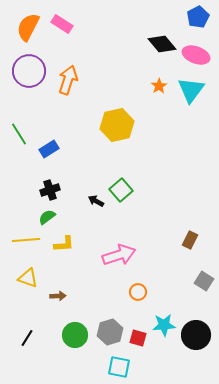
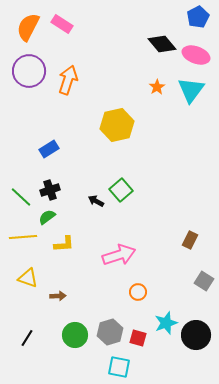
orange star: moved 2 px left, 1 px down
green line: moved 2 px right, 63 px down; rotated 15 degrees counterclockwise
yellow line: moved 3 px left, 3 px up
cyan star: moved 2 px right, 2 px up; rotated 15 degrees counterclockwise
